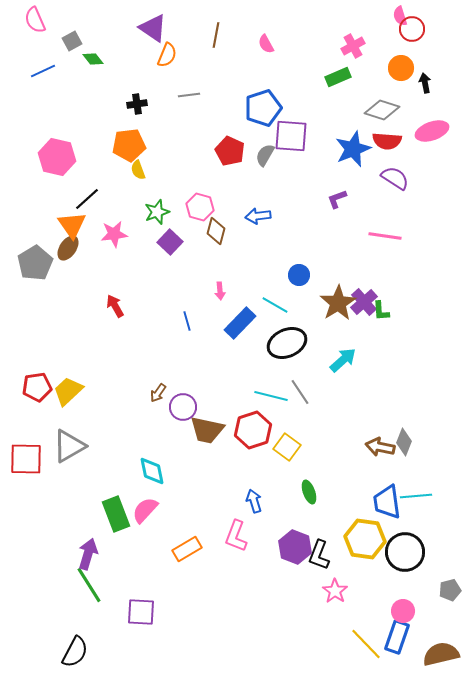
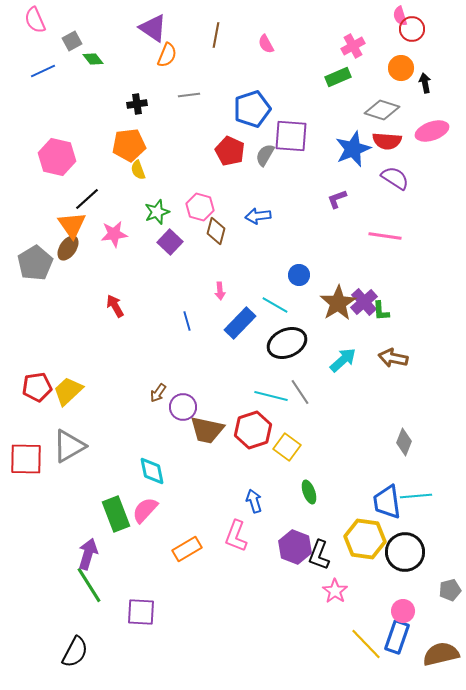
blue pentagon at (263, 108): moved 11 px left, 1 px down
brown arrow at (380, 447): moved 13 px right, 89 px up
